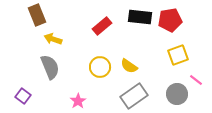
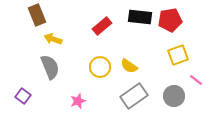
gray circle: moved 3 px left, 2 px down
pink star: rotated 14 degrees clockwise
